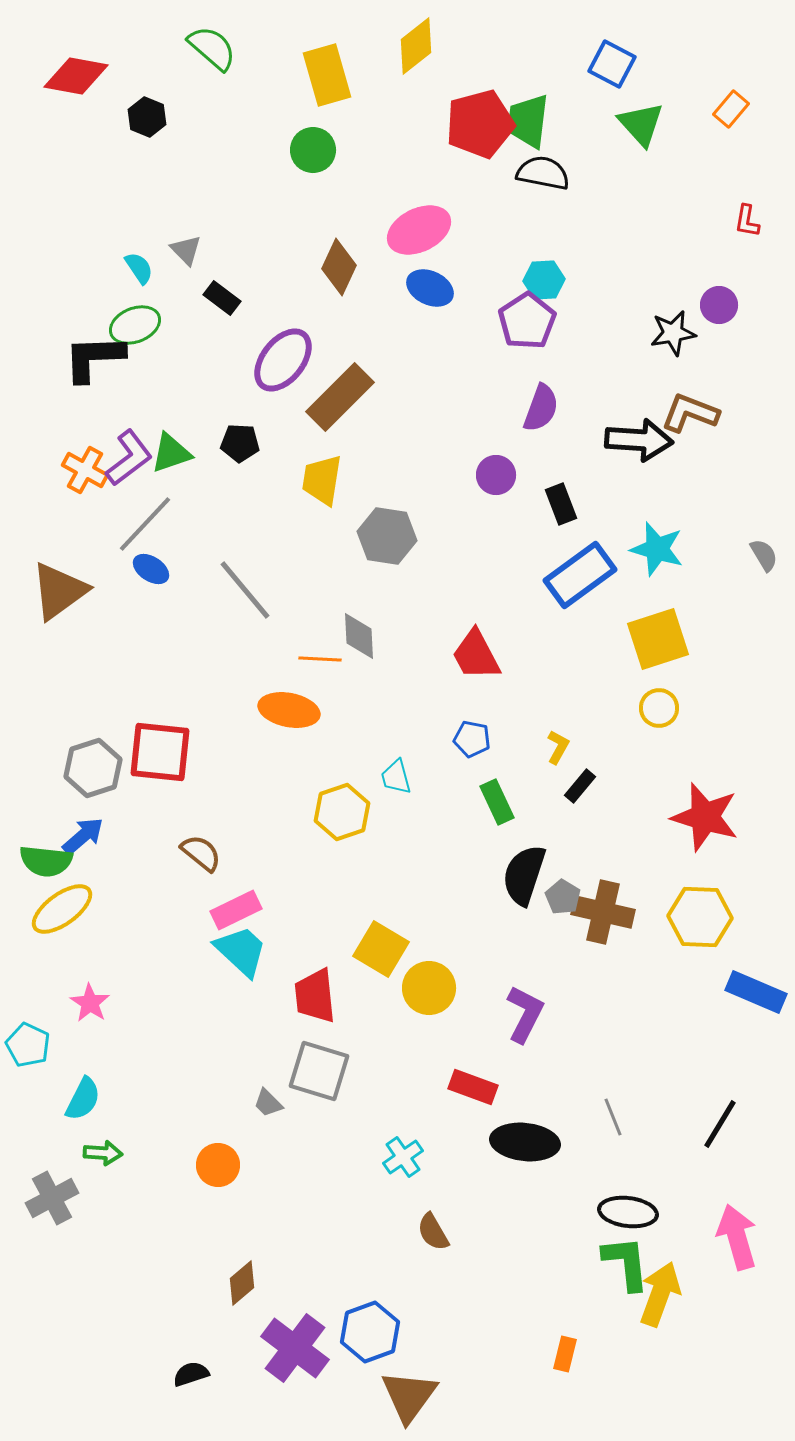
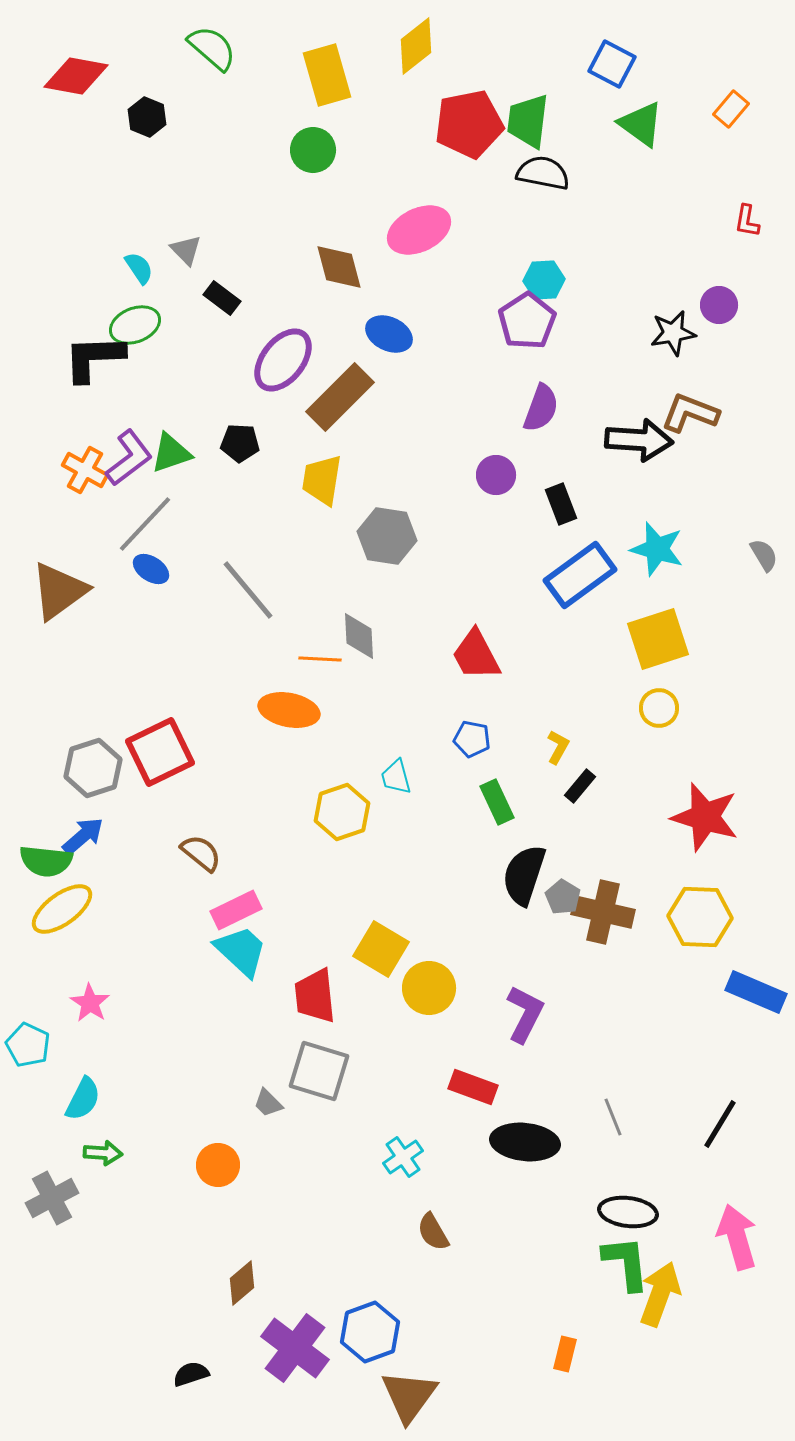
red pentagon at (480, 124): moved 11 px left; rotated 4 degrees clockwise
green triangle at (641, 124): rotated 12 degrees counterclockwise
brown diamond at (339, 267): rotated 40 degrees counterclockwise
blue ellipse at (430, 288): moved 41 px left, 46 px down
gray line at (245, 590): moved 3 px right
red square at (160, 752): rotated 32 degrees counterclockwise
